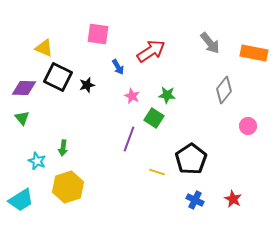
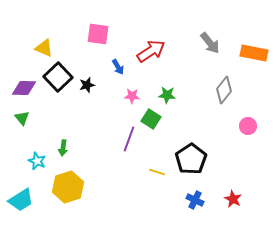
black square: rotated 20 degrees clockwise
pink star: rotated 21 degrees counterclockwise
green square: moved 3 px left, 1 px down
